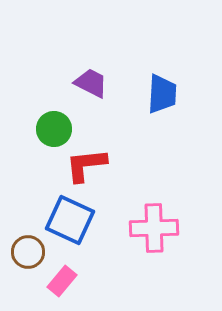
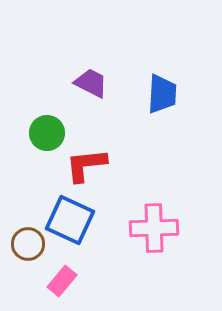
green circle: moved 7 px left, 4 px down
brown circle: moved 8 px up
